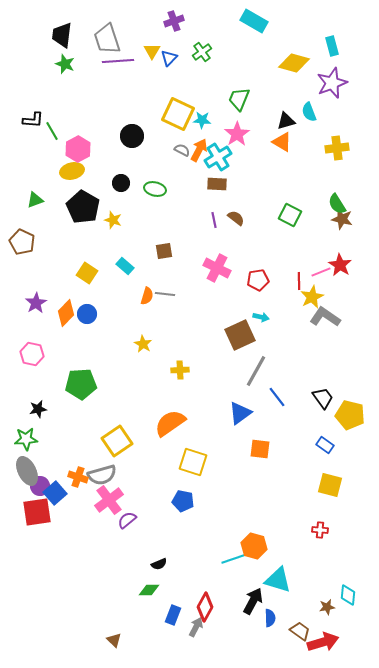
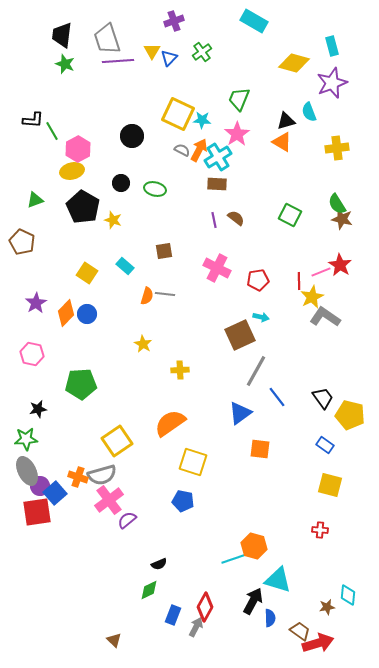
green diamond at (149, 590): rotated 25 degrees counterclockwise
red arrow at (323, 642): moved 5 px left, 1 px down
